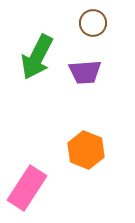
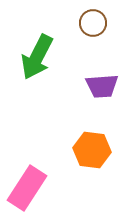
purple trapezoid: moved 17 px right, 14 px down
orange hexagon: moved 6 px right; rotated 15 degrees counterclockwise
